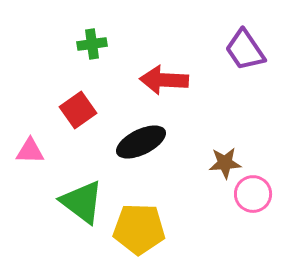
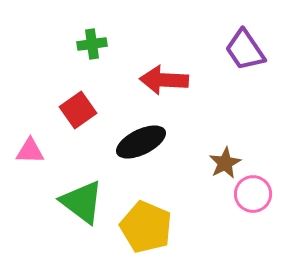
brown star: rotated 24 degrees counterclockwise
yellow pentagon: moved 7 px right, 2 px up; rotated 21 degrees clockwise
